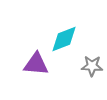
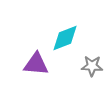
cyan diamond: moved 1 px right, 1 px up
